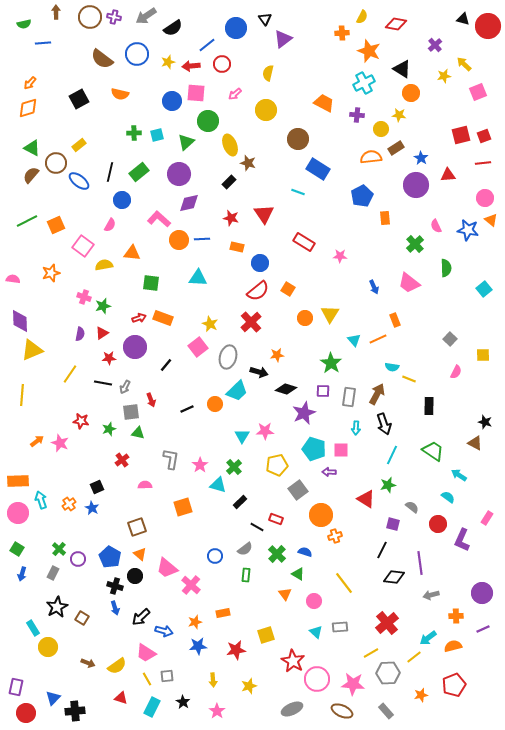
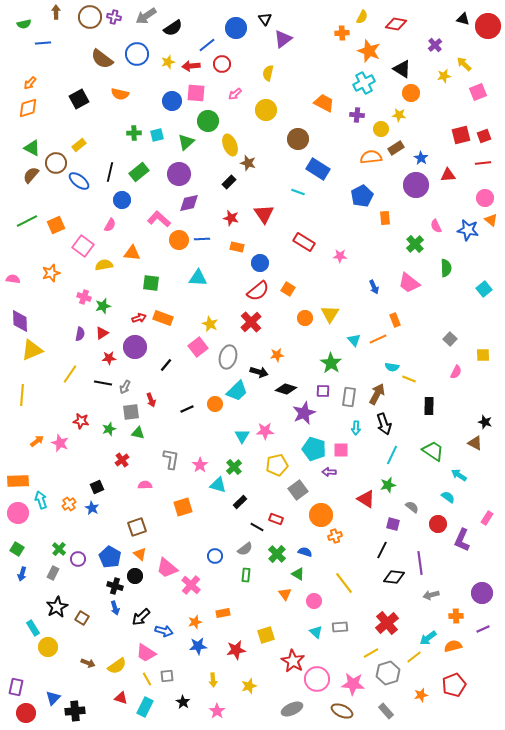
gray hexagon at (388, 673): rotated 15 degrees counterclockwise
cyan rectangle at (152, 707): moved 7 px left
